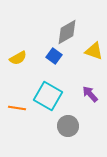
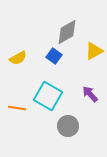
yellow triangle: rotated 48 degrees counterclockwise
